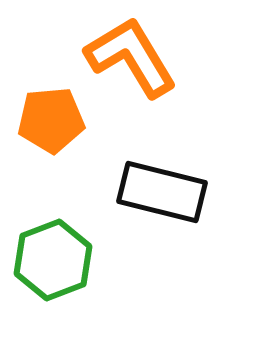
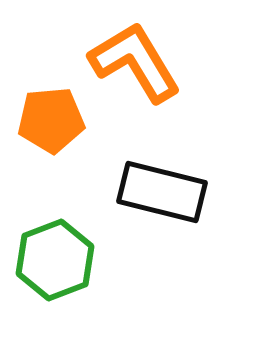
orange L-shape: moved 4 px right, 5 px down
green hexagon: moved 2 px right
